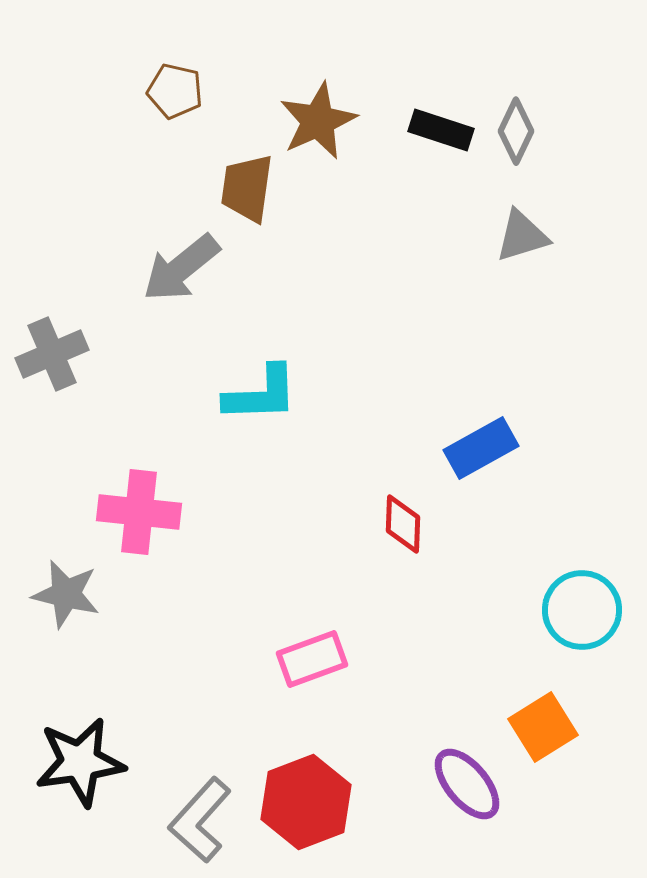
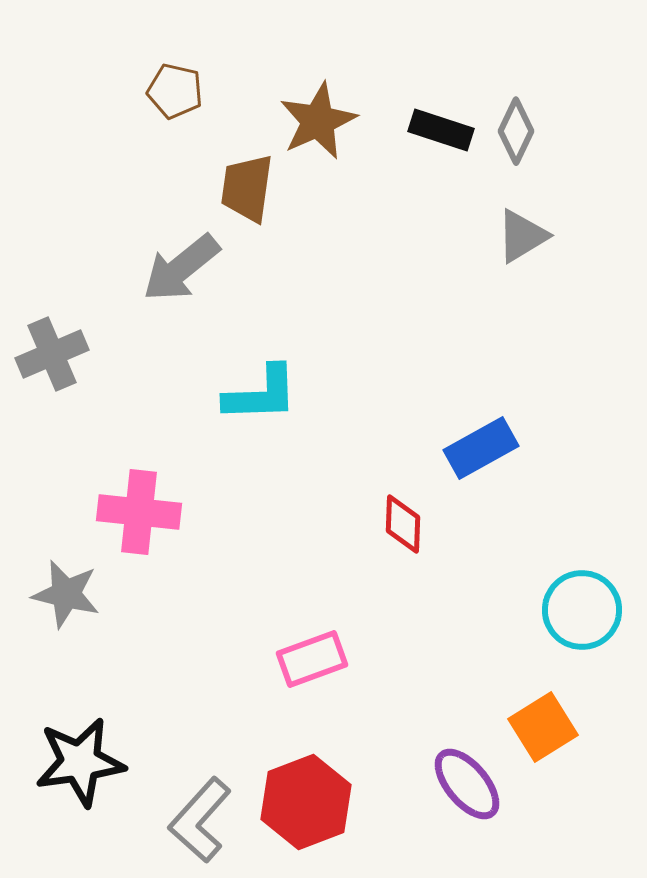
gray triangle: rotated 14 degrees counterclockwise
